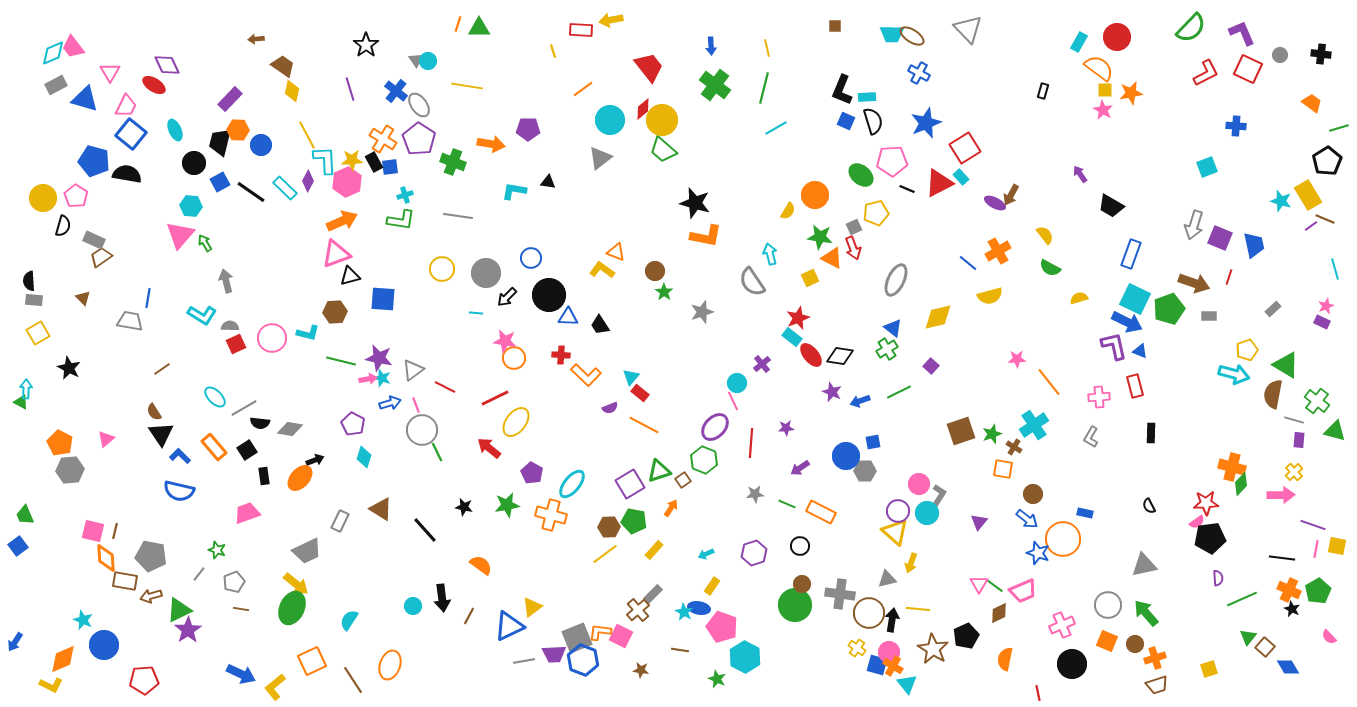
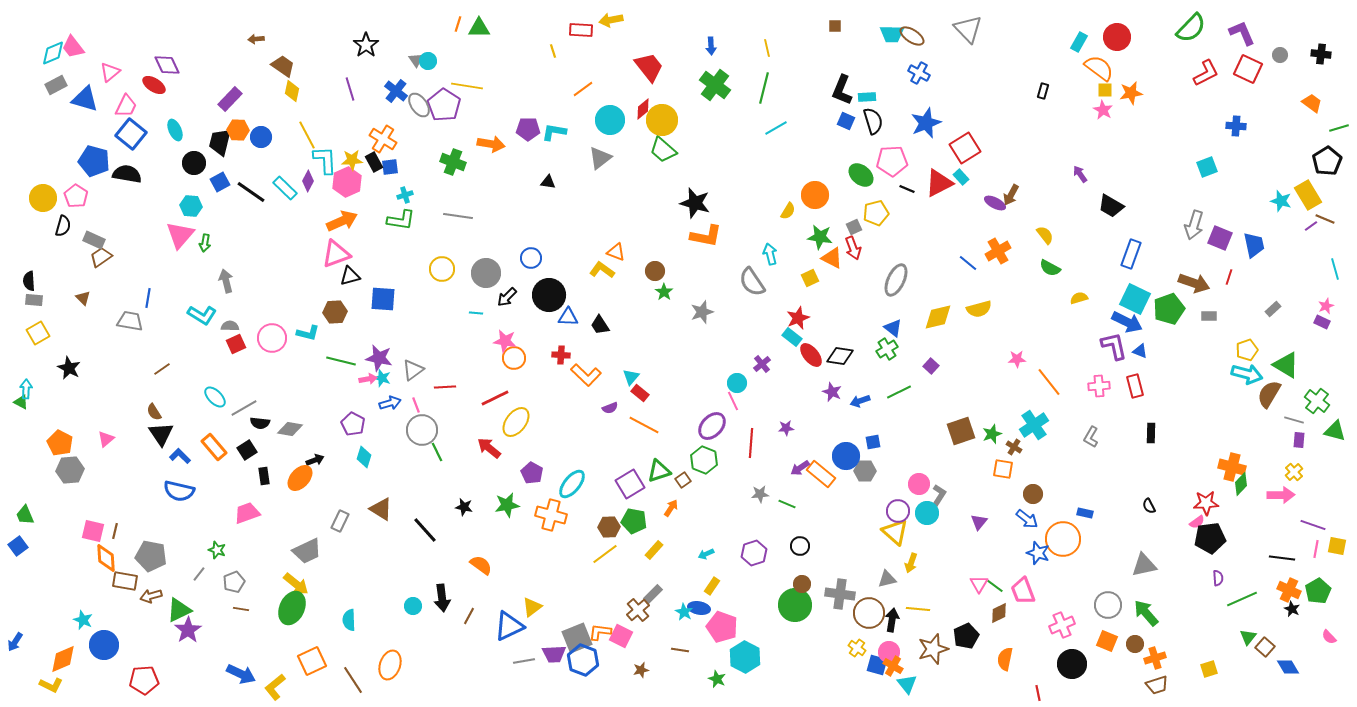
pink triangle at (110, 72): rotated 20 degrees clockwise
purple pentagon at (419, 139): moved 25 px right, 34 px up
blue circle at (261, 145): moved 8 px up
cyan L-shape at (514, 191): moved 40 px right, 59 px up
green arrow at (205, 243): rotated 138 degrees counterclockwise
yellow semicircle at (990, 296): moved 11 px left, 13 px down
cyan arrow at (1234, 374): moved 13 px right
red line at (445, 387): rotated 30 degrees counterclockwise
brown semicircle at (1273, 394): moved 4 px left; rotated 20 degrees clockwise
pink cross at (1099, 397): moved 11 px up
purple ellipse at (715, 427): moved 3 px left, 1 px up
gray star at (755, 494): moved 5 px right
orange rectangle at (821, 512): moved 38 px up; rotated 12 degrees clockwise
pink trapezoid at (1023, 591): rotated 92 degrees clockwise
cyan semicircle at (349, 620): rotated 35 degrees counterclockwise
brown star at (933, 649): rotated 24 degrees clockwise
brown star at (641, 670): rotated 21 degrees counterclockwise
